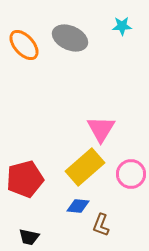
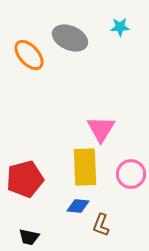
cyan star: moved 2 px left, 1 px down
orange ellipse: moved 5 px right, 10 px down
yellow rectangle: rotated 51 degrees counterclockwise
